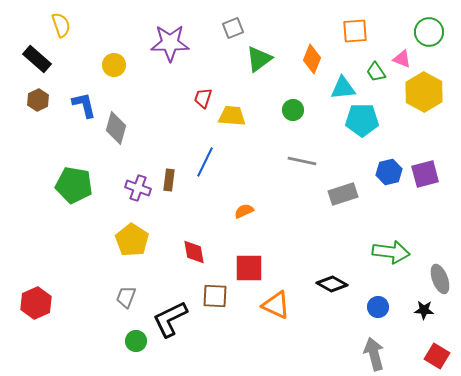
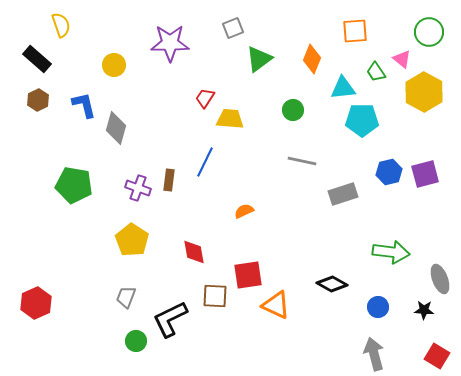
pink triangle at (402, 59): rotated 18 degrees clockwise
red trapezoid at (203, 98): moved 2 px right; rotated 15 degrees clockwise
yellow trapezoid at (232, 116): moved 2 px left, 3 px down
red square at (249, 268): moved 1 px left, 7 px down; rotated 8 degrees counterclockwise
